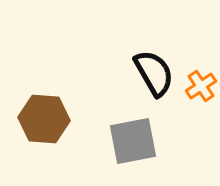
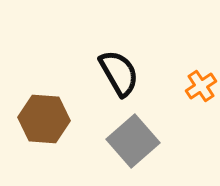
black semicircle: moved 35 px left
gray square: rotated 30 degrees counterclockwise
